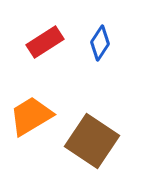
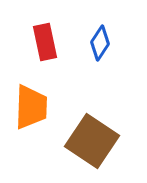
red rectangle: rotated 69 degrees counterclockwise
orange trapezoid: moved 9 px up; rotated 123 degrees clockwise
